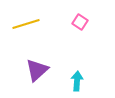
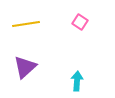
yellow line: rotated 8 degrees clockwise
purple triangle: moved 12 px left, 3 px up
